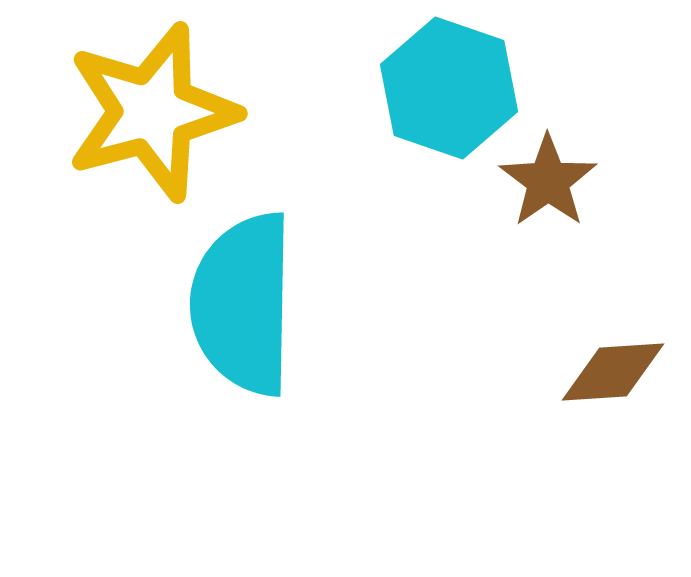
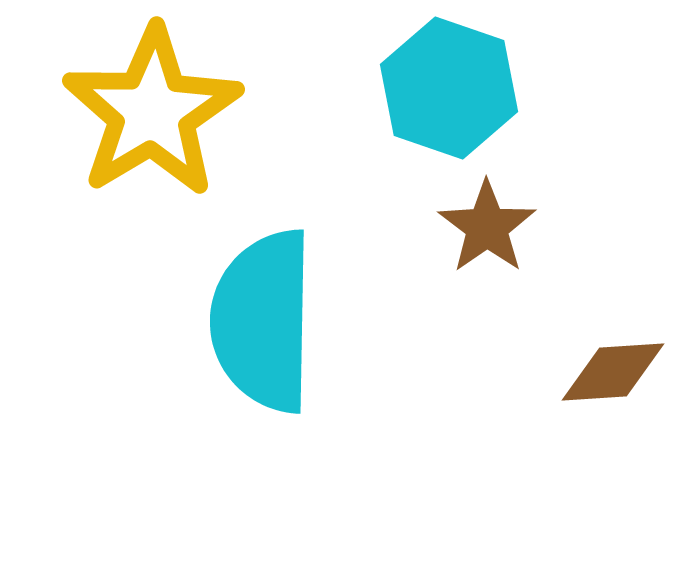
yellow star: rotated 16 degrees counterclockwise
brown star: moved 61 px left, 46 px down
cyan semicircle: moved 20 px right, 17 px down
